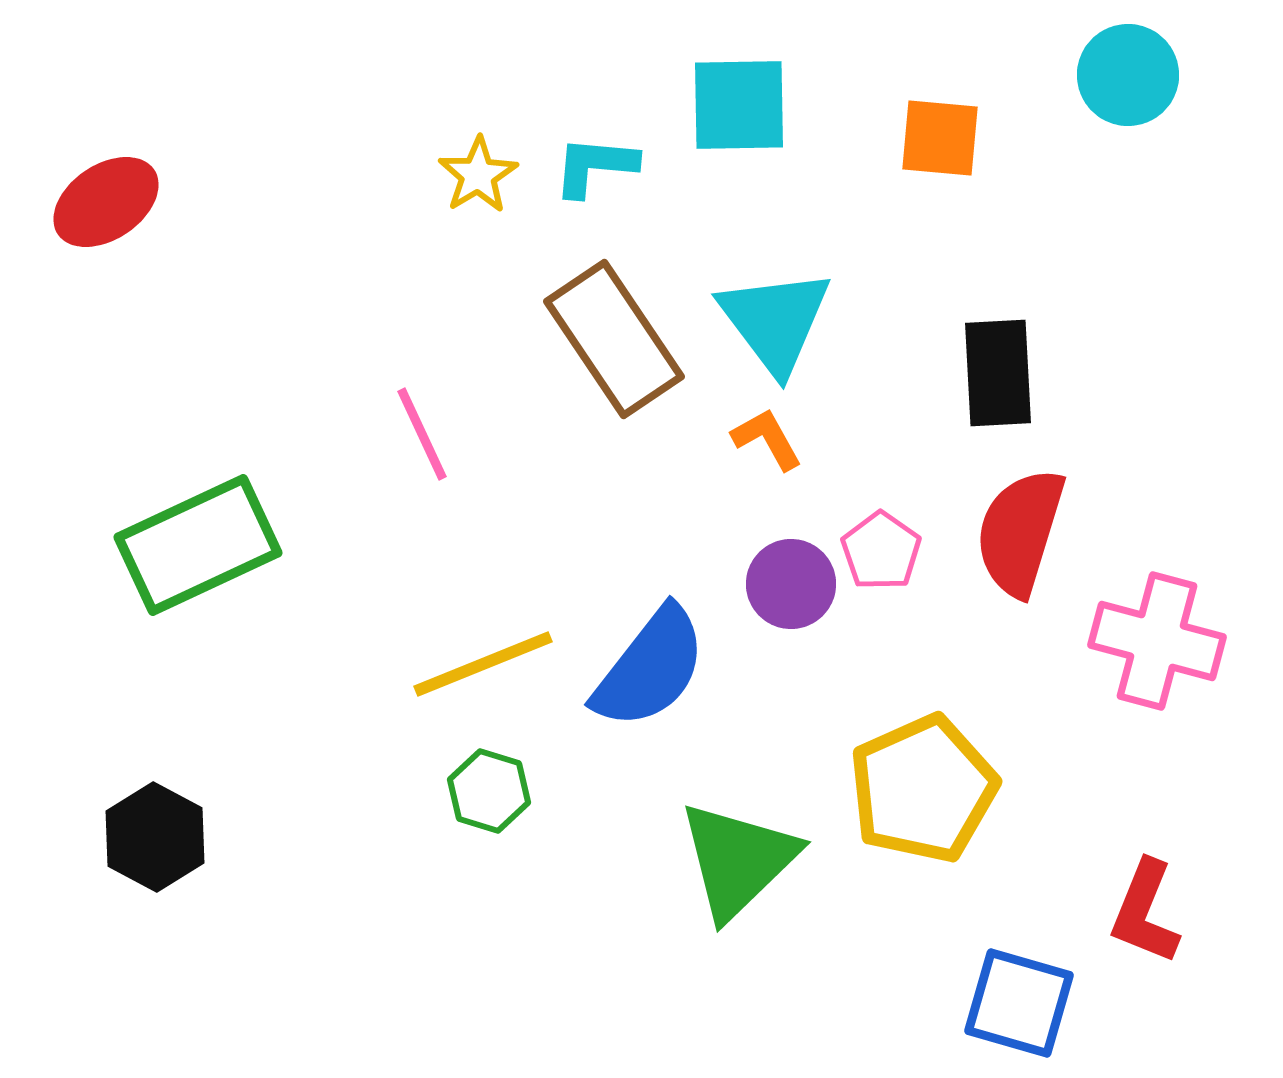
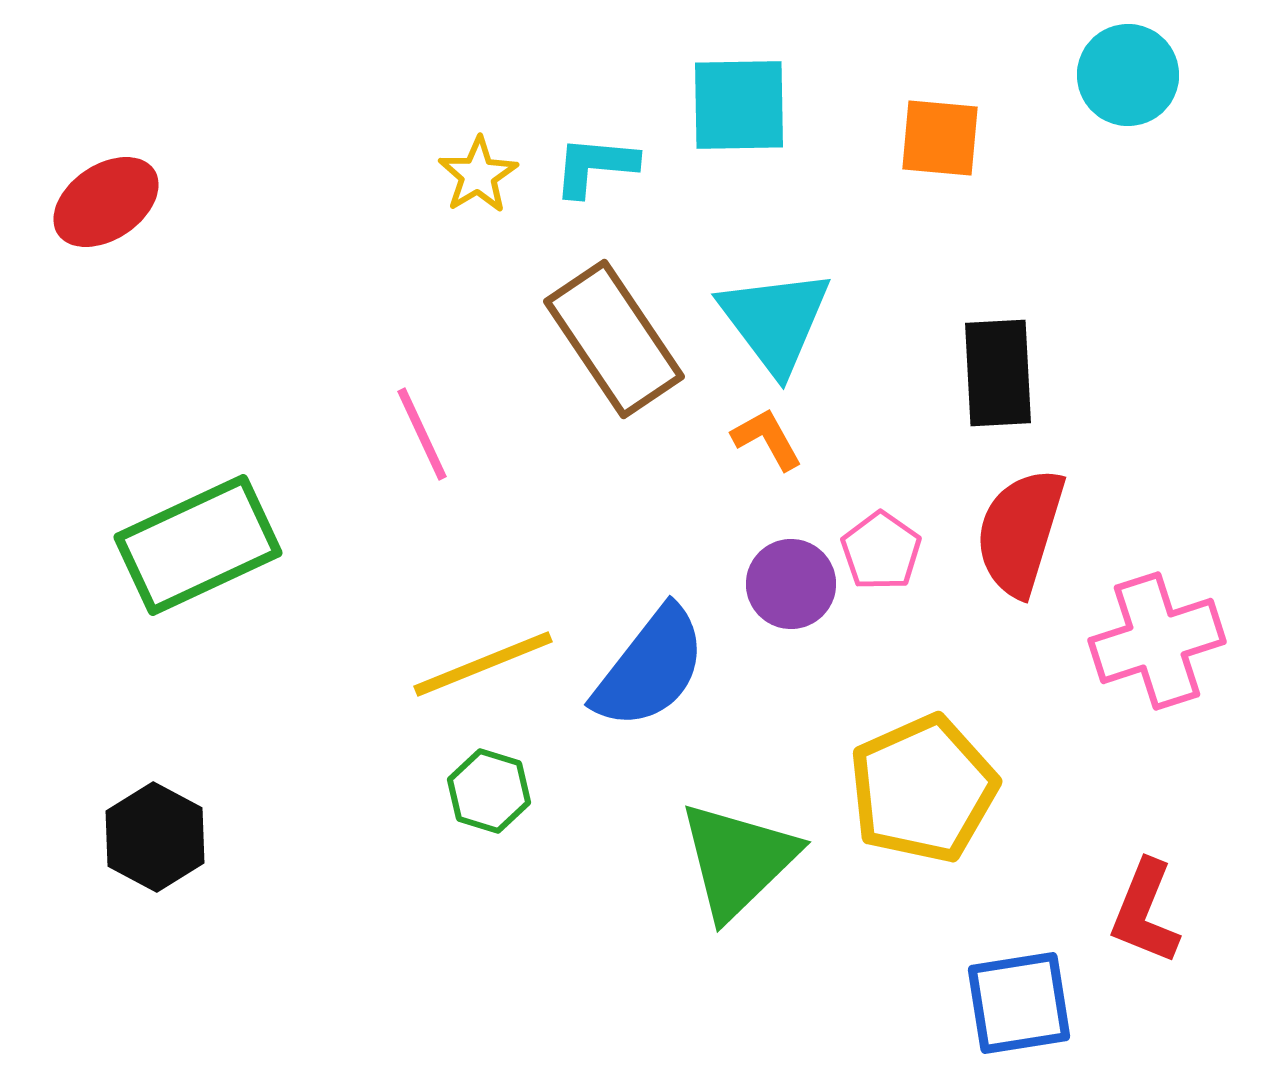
pink cross: rotated 33 degrees counterclockwise
blue square: rotated 25 degrees counterclockwise
